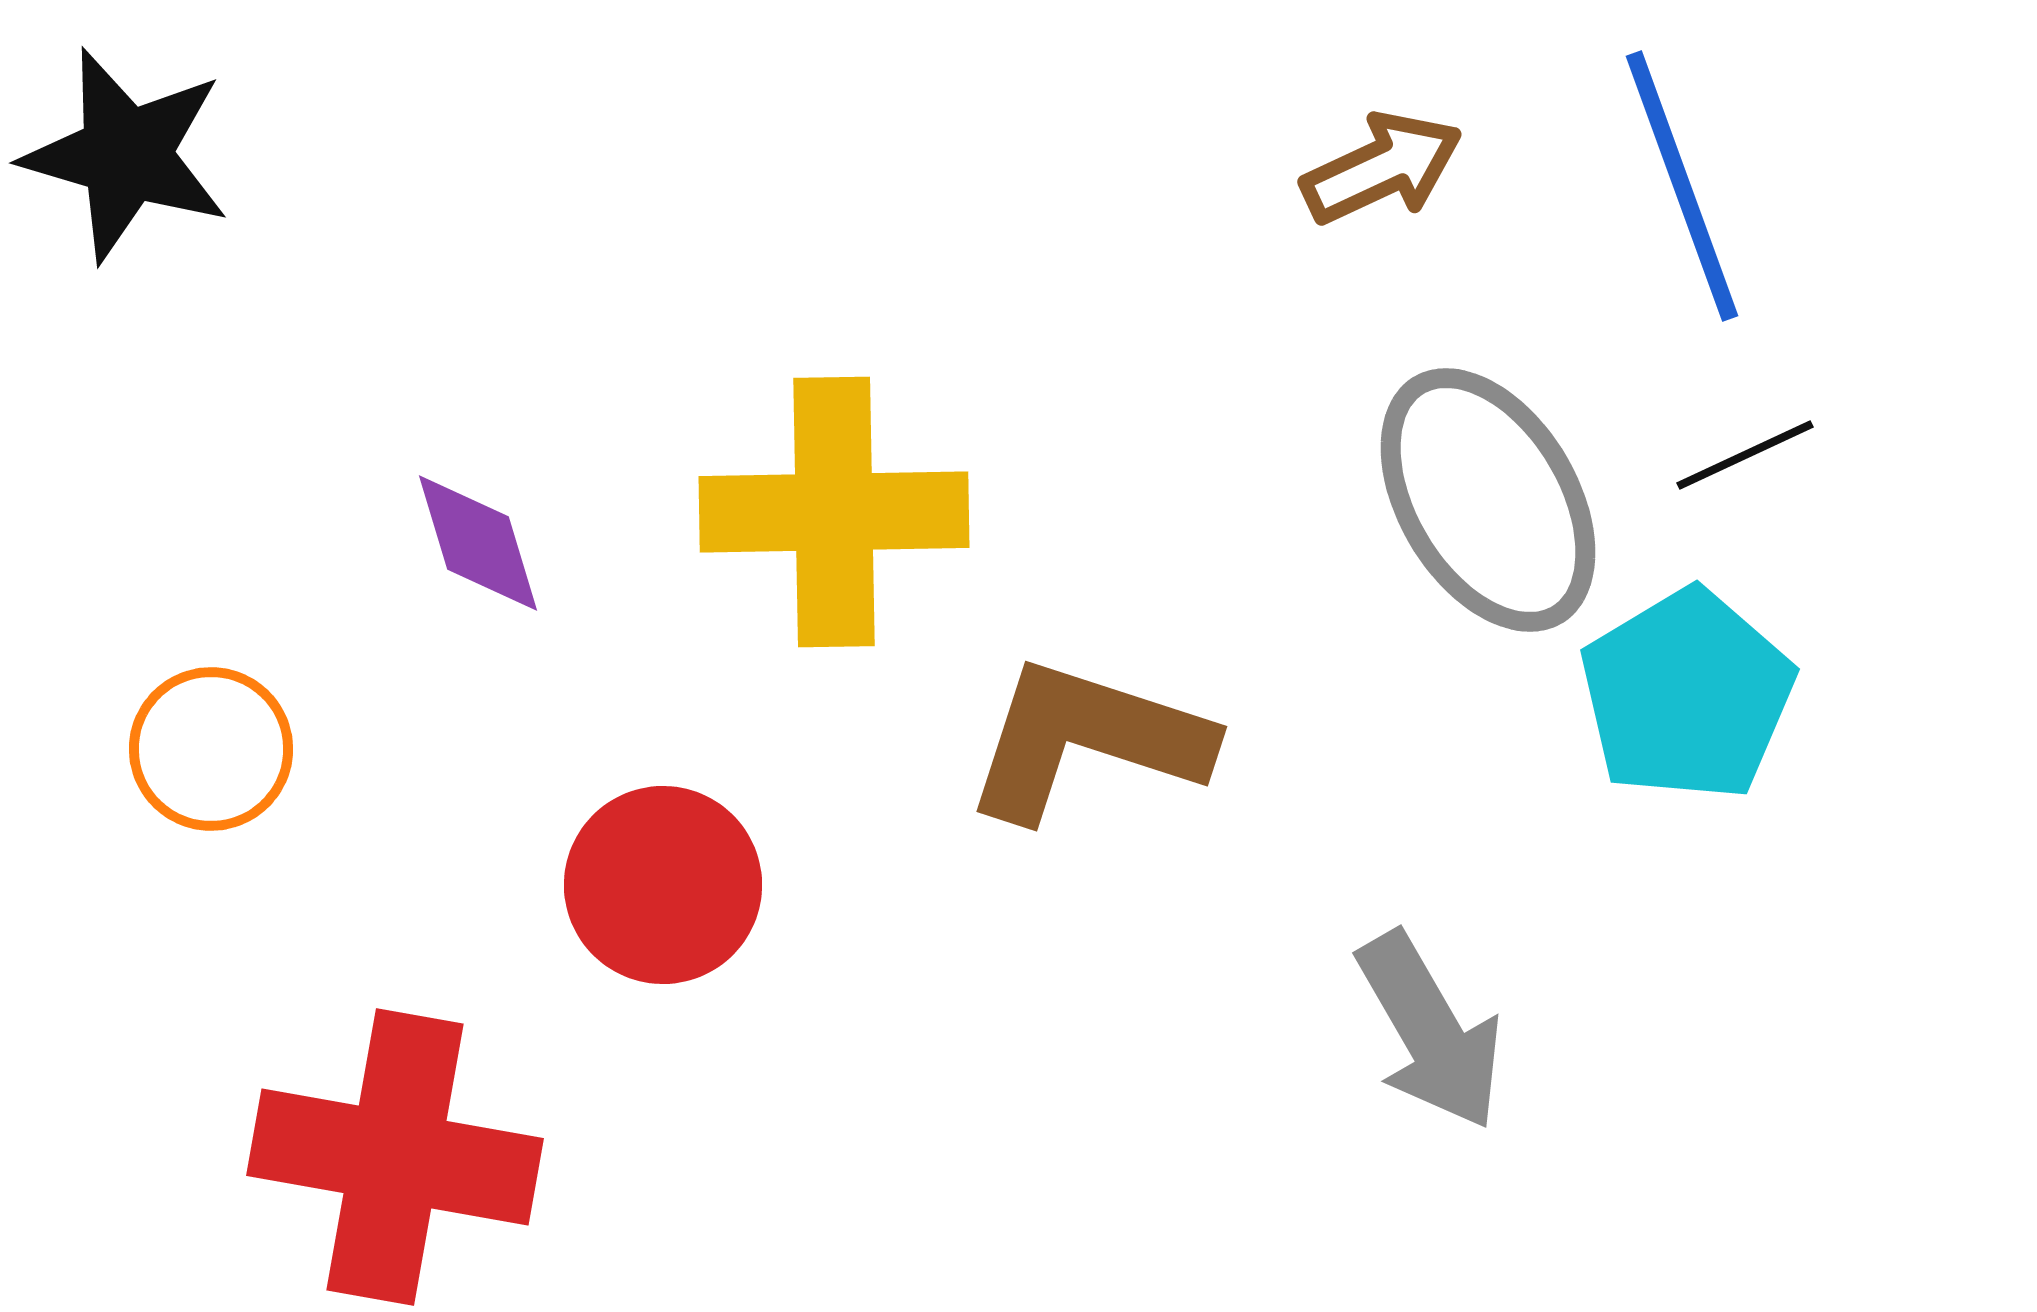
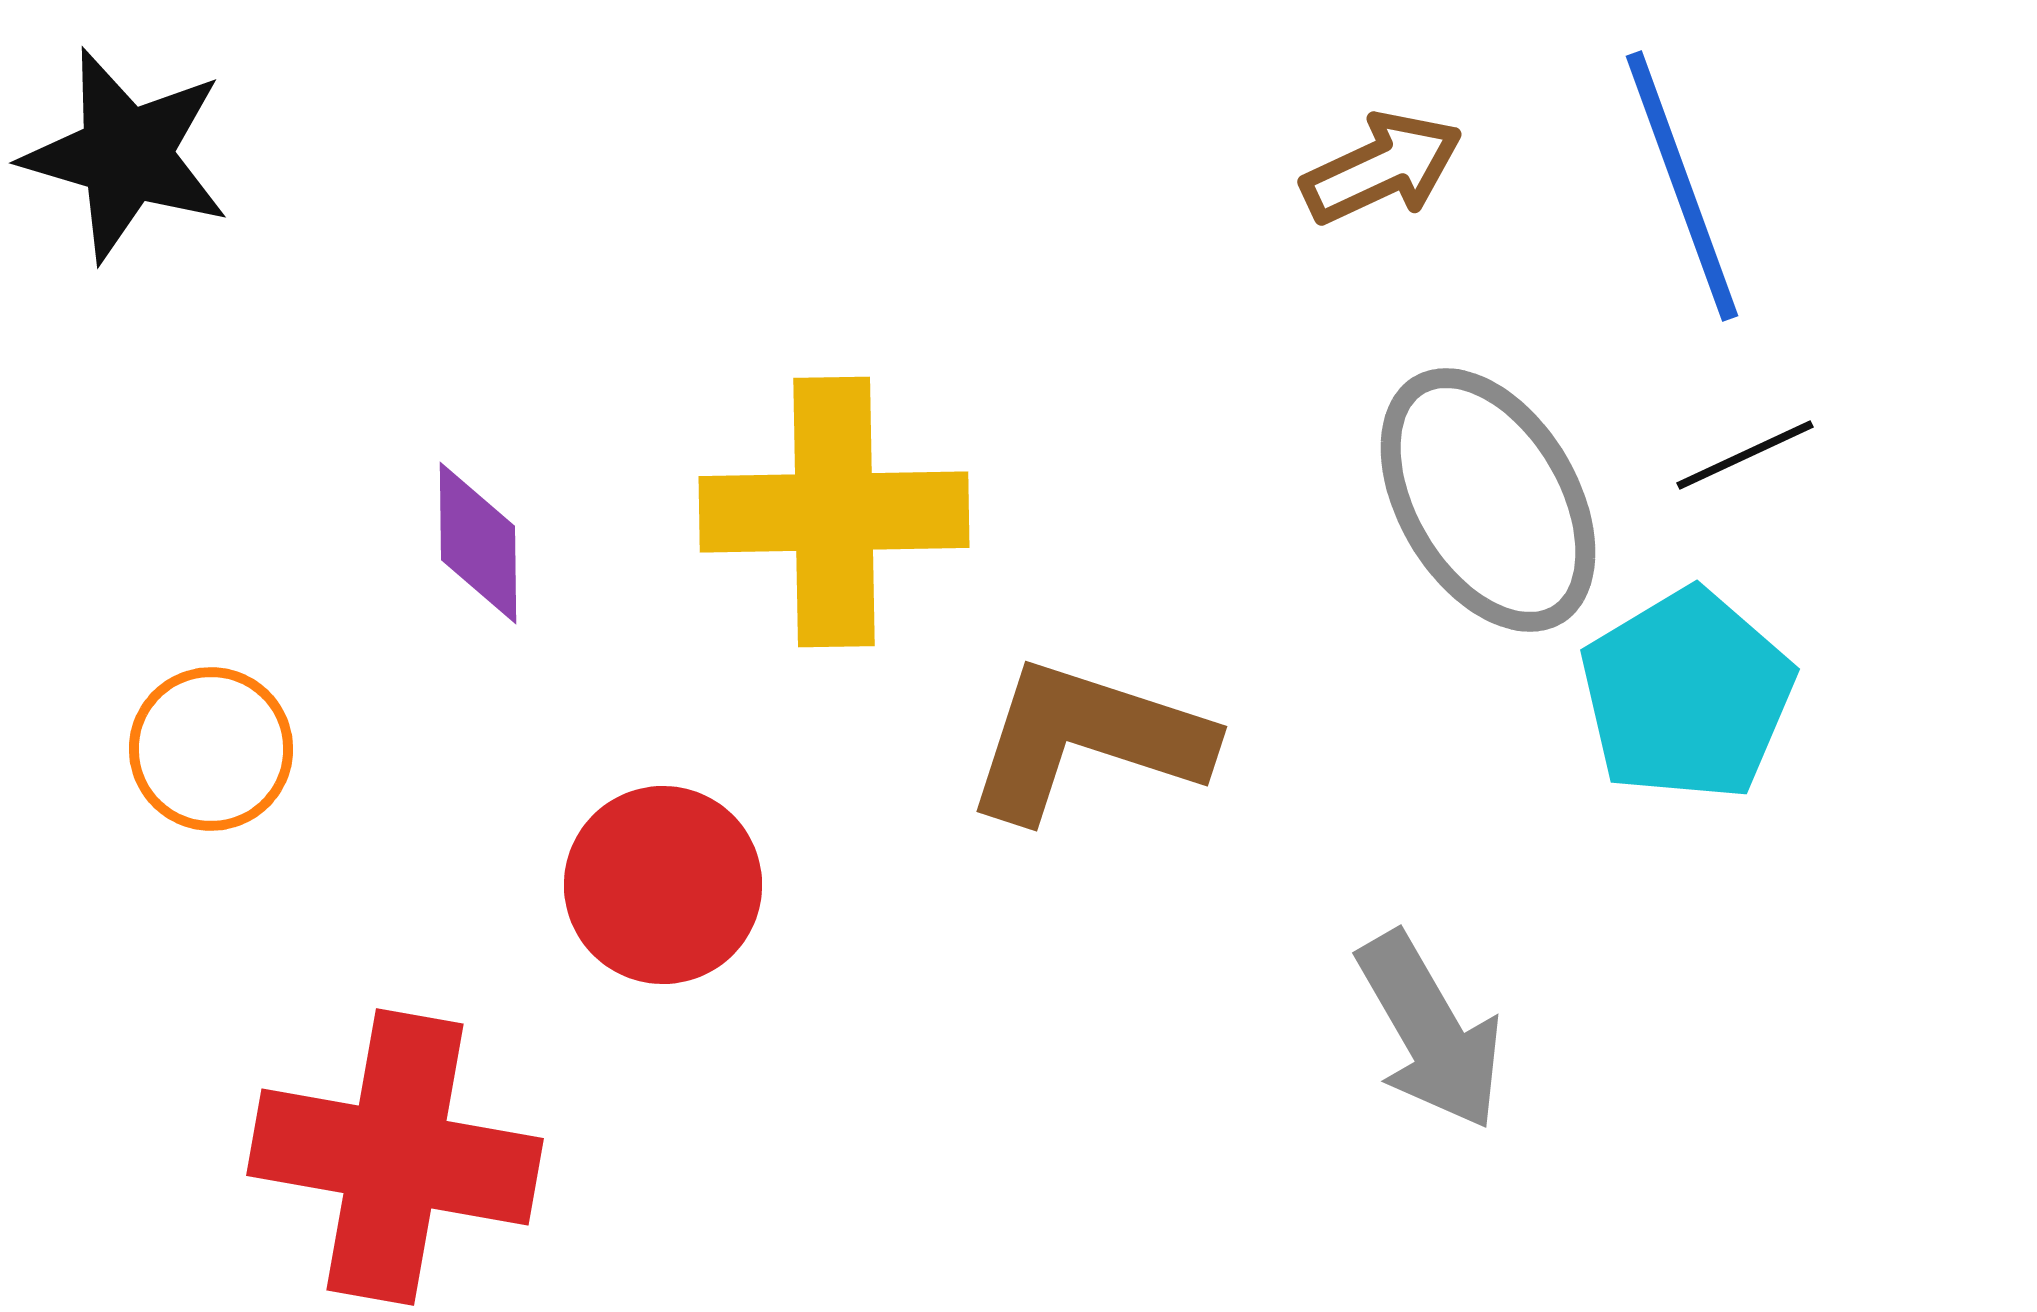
purple diamond: rotated 16 degrees clockwise
